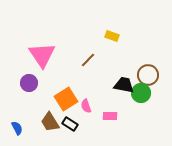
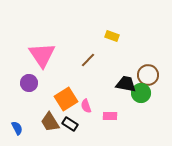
black trapezoid: moved 2 px right, 1 px up
